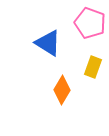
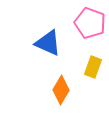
blue triangle: rotated 8 degrees counterclockwise
orange diamond: moved 1 px left
